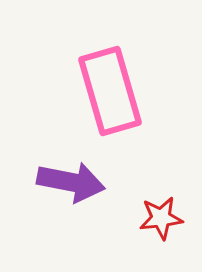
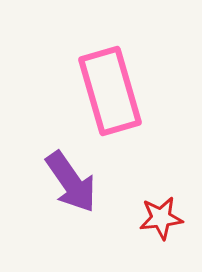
purple arrow: rotated 44 degrees clockwise
